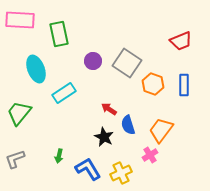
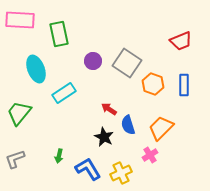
orange trapezoid: moved 2 px up; rotated 8 degrees clockwise
